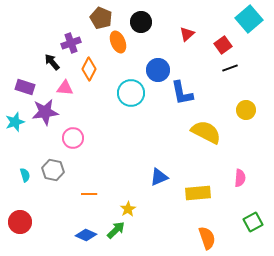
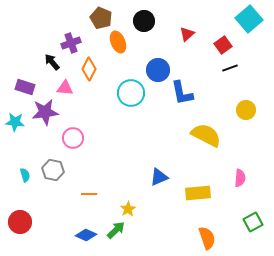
black circle: moved 3 px right, 1 px up
cyan star: rotated 24 degrees clockwise
yellow semicircle: moved 3 px down
